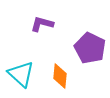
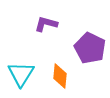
purple L-shape: moved 4 px right
cyan triangle: rotated 20 degrees clockwise
